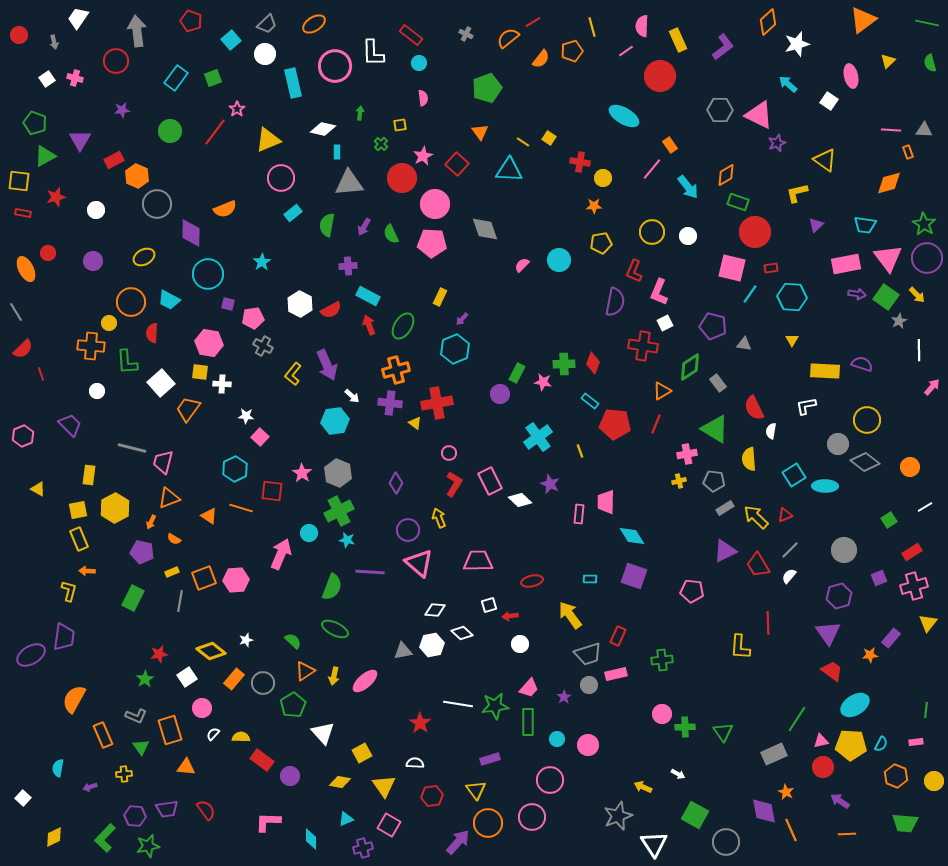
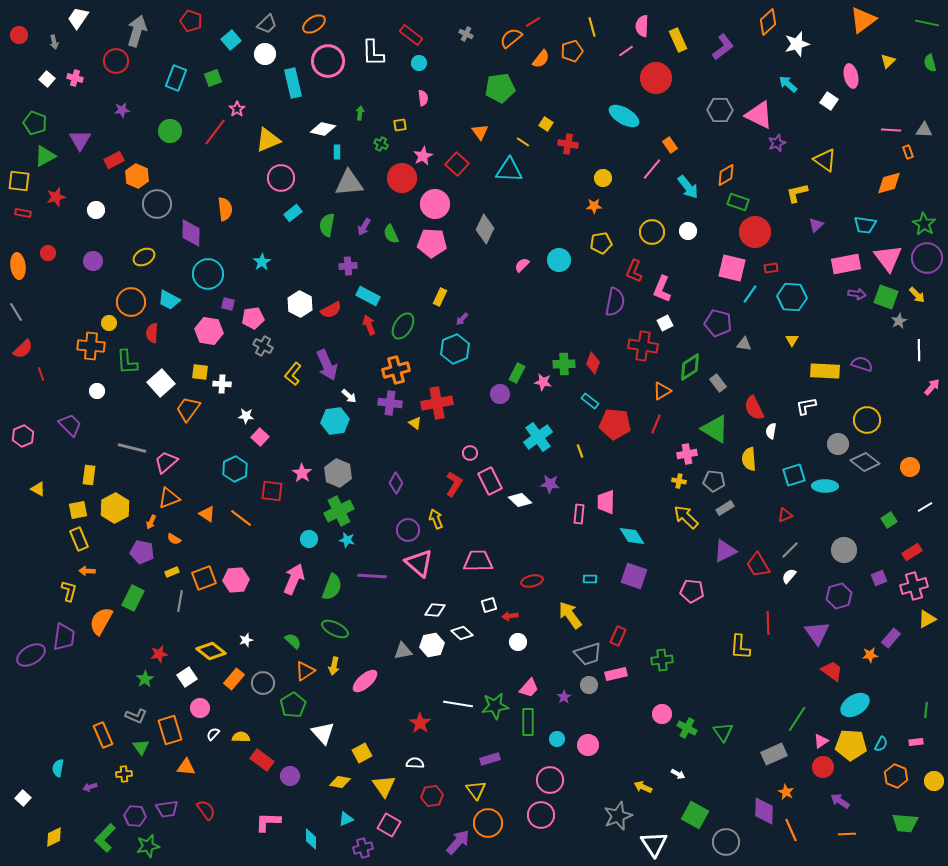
gray arrow at (137, 31): rotated 24 degrees clockwise
orange semicircle at (508, 38): moved 3 px right
pink circle at (335, 66): moved 7 px left, 5 px up
red circle at (660, 76): moved 4 px left, 2 px down
cyan rectangle at (176, 78): rotated 15 degrees counterclockwise
white square at (47, 79): rotated 14 degrees counterclockwise
green pentagon at (487, 88): moved 13 px right; rotated 12 degrees clockwise
yellow square at (549, 138): moved 3 px left, 14 px up
green cross at (381, 144): rotated 16 degrees counterclockwise
red cross at (580, 162): moved 12 px left, 18 px up
orange semicircle at (225, 209): rotated 75 degrees counterclockwise
gray diamond at (485, 229): rotated 44 degrees clockwise
white circle at (688, 236): moved 5 px up
orange ellipse at (26, 269): moved 8 px left, 3 px up; rotated 20 degrees clockwise
pink L-shape at (659, 292): moved 3 px right, 3 px up
green square at (886, 297): rotated 15 degrees counterclockwise
purple pentagon at (713, 326): moved 5 px right, 3 px up
pink hexagon at (209, 343): moved 12 px up
white arrow at (352, 396): moved 3 px left
pink circle at (449, 453): moved 21 px right
pink trapezoid at (163, 462): moved 3 px right; rotated 35 degrees clockwise
cyan square at (794, 475): rotated 15 degrees clockwise
yellow cross at (679, 481): rotated 24 degrees clockwise
purple star at (550, 484): rotated 18 degrees counterclockwise
orange line at (241, 508): moved 10 px down; rotated 20 degrees clockwise
orange triangle at (209, 516): moved 2 px left, 2 px up
yellow arrow at (756, 517): moved 70 px left
yellow arrow at (439, 518): moved 3 px left, 1 px down
cyan circle at (309, 533): moved 6 px down
pink arrow at (281, 554): moved 13 px right, 25 px down
purple line at (370, 572): moved 2 px right, 4 px down
yellow triangle at (928, 623): moved 1 px left, 4 px up; rotated 24 degrees clockwise
purple triangle at (828, 633): moved 11 px left
white circle at (520, 644): moved 2 px left, 2 px up
yellow arrow at (334, 676): moved 10 px up
orange semicircle at (74, 699): moved 27 px right, 78 px up
pink circle at (202, 708): moved 2 px left
green cross at (685, 727): moved 2 px right, 1 px down; rotated 30 degrees clockwise
pink triangle at (821, 741): rotated 21 degrees counterclockwise
purple diamond at (764, 811): rotated 12 degrees clockwise
pink circle at (532, 817): moved 9 px right, 2 px up
